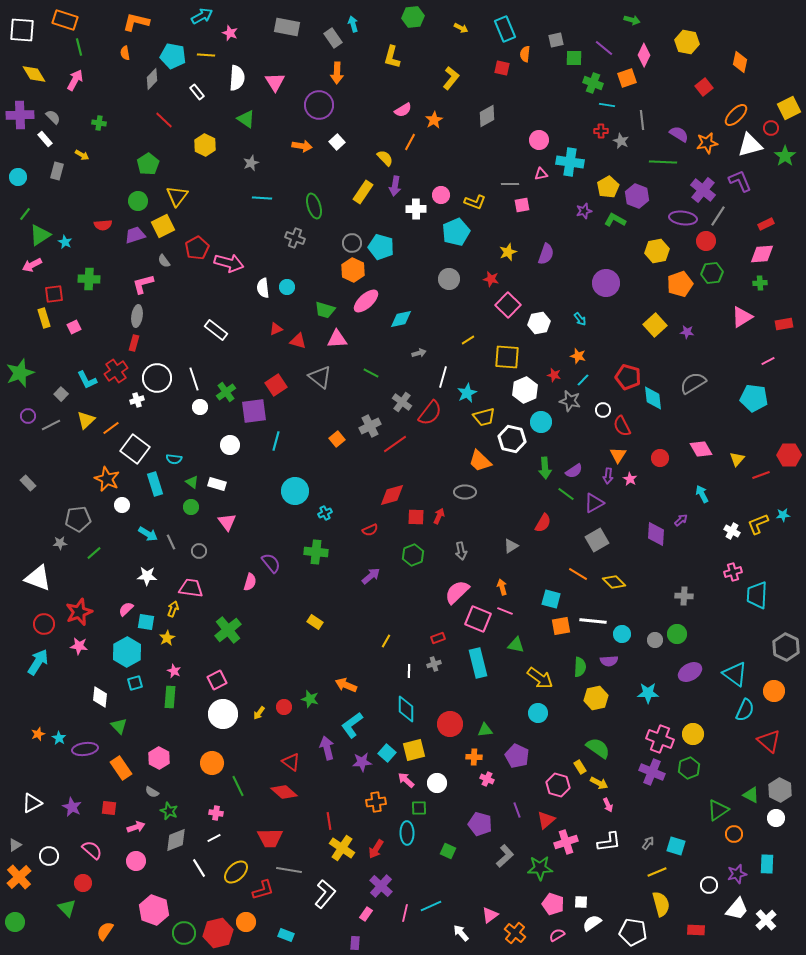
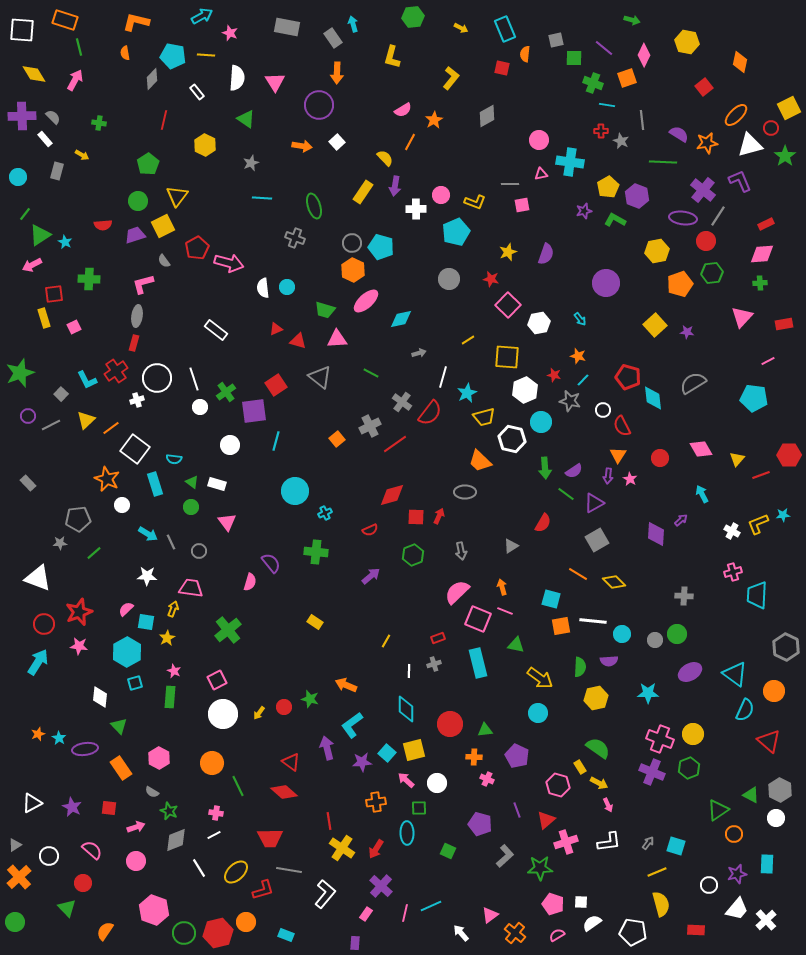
purple cross at (20, 115): moved 2 px right, 1 px down
red line at (164, 120): rotated 60 degrees clockwise
pink triangle at (742, 317): rotated 15 degrees counterclockwise
white line at (214, 838): moved 3 px up
